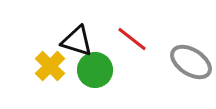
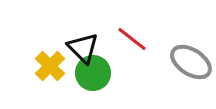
black triangle: moved 6 px right, 7 px down; rotated 28 degrees clockwise
green circle: moved 2 px left, 3 px down
